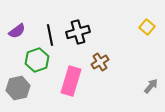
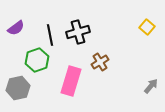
purple semicircle: moved 1 px left, 3 px up
